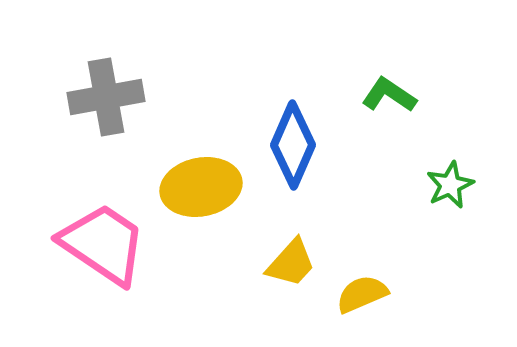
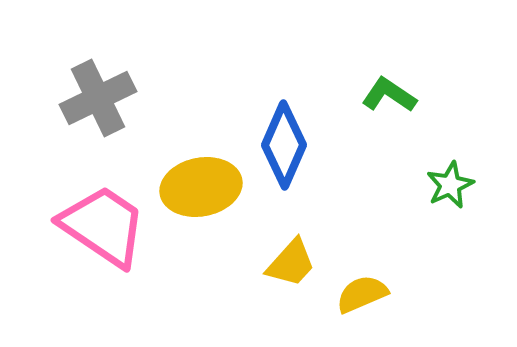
gray cross: moved 8 px left, 1 px down; rotated 16 degrees counterclockwise
blue diamond: moved 9 px left
pink trapezoid: moved 18 px up
